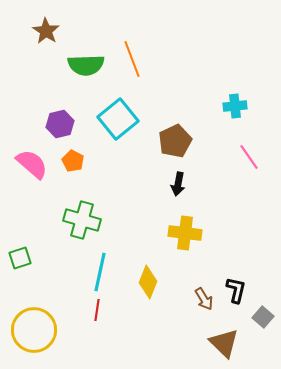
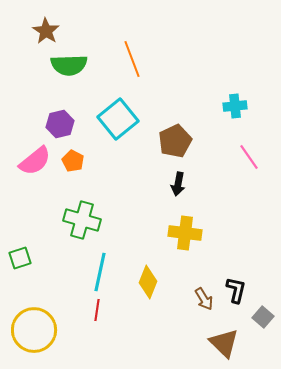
green semicircle: moved 17 px left
pink semicircle: moved 3 px right, 3 px up; rotated 100 degrees clockwise
